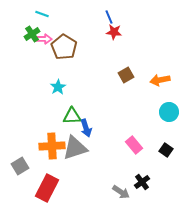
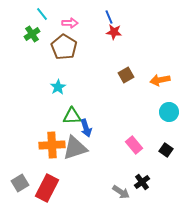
cyan line: rotated 32 degrees clockwise
pink arrow: moved 26 px right, 16 px up
orange cross: moved 1 px up
gray square: moved 17 px down
